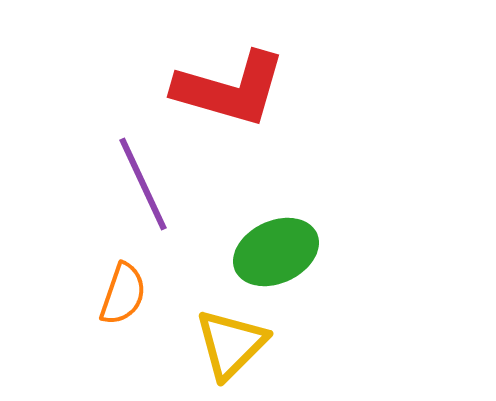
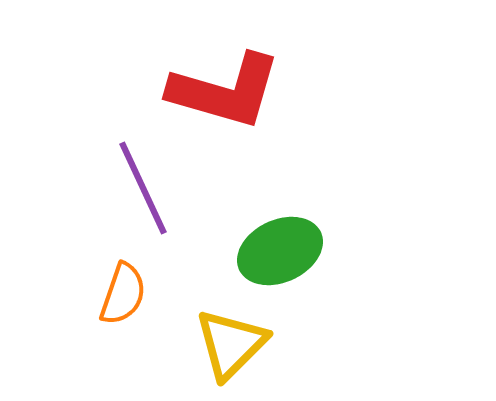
red L-shape: moved 5 px left, 2 px down
purple line: moved 4 px down
green ellipse: moved 4 px right, 1 px up
